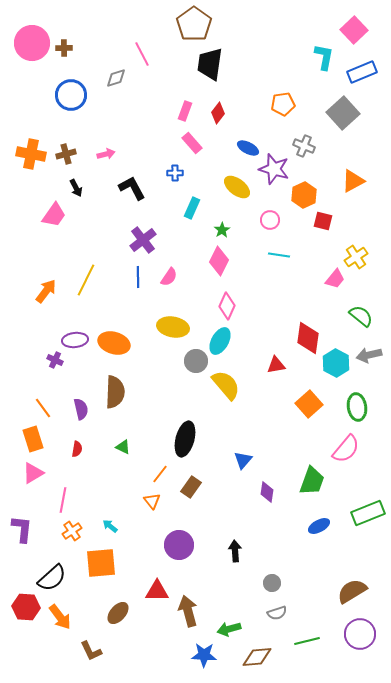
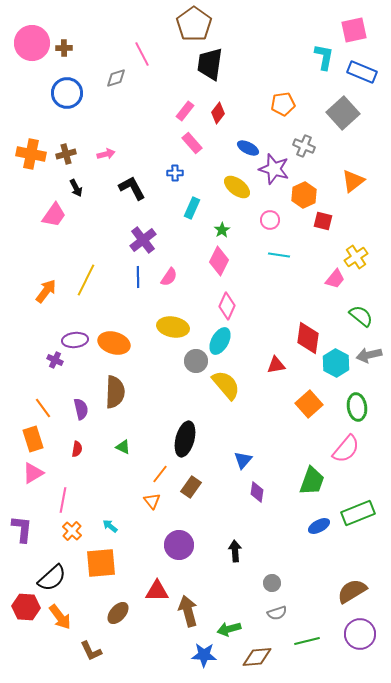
pink square at (354, 30): rotated 32 degrees clockwise
blue rectangle at (362, 72): rotated 44 degrees clockwise
blue circle at (71, 95): moved 4 px left, 2 px up
pink rectangle at (185, 111): rotated 18 degrees clockwise
orange triangle at (353, 181): rotated 10 degrees counterclockwise
purple diamond at (267, 492): moved 10 px left
green rectangle at (368, 513): moved 10 px left
orange cross at (72, 531): rotated 12 degrees counterclockwise
